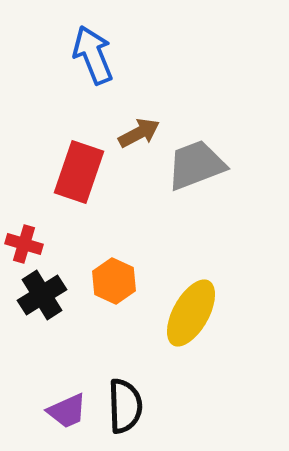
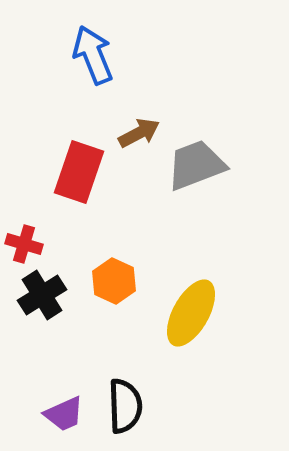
purple trapezoid: moved 3 px left, 3 px down
